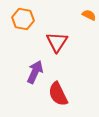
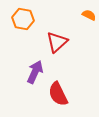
red triangle: rotated 15 degrees clockwise
